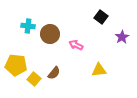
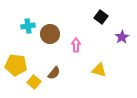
cyan cross: rotated 16 degrees counterclockwise
pink arrow: rotated 64 degrees clockwise
yellow triangle: rotated 21 degrees clockwise
yellow square: moved 3 px down
